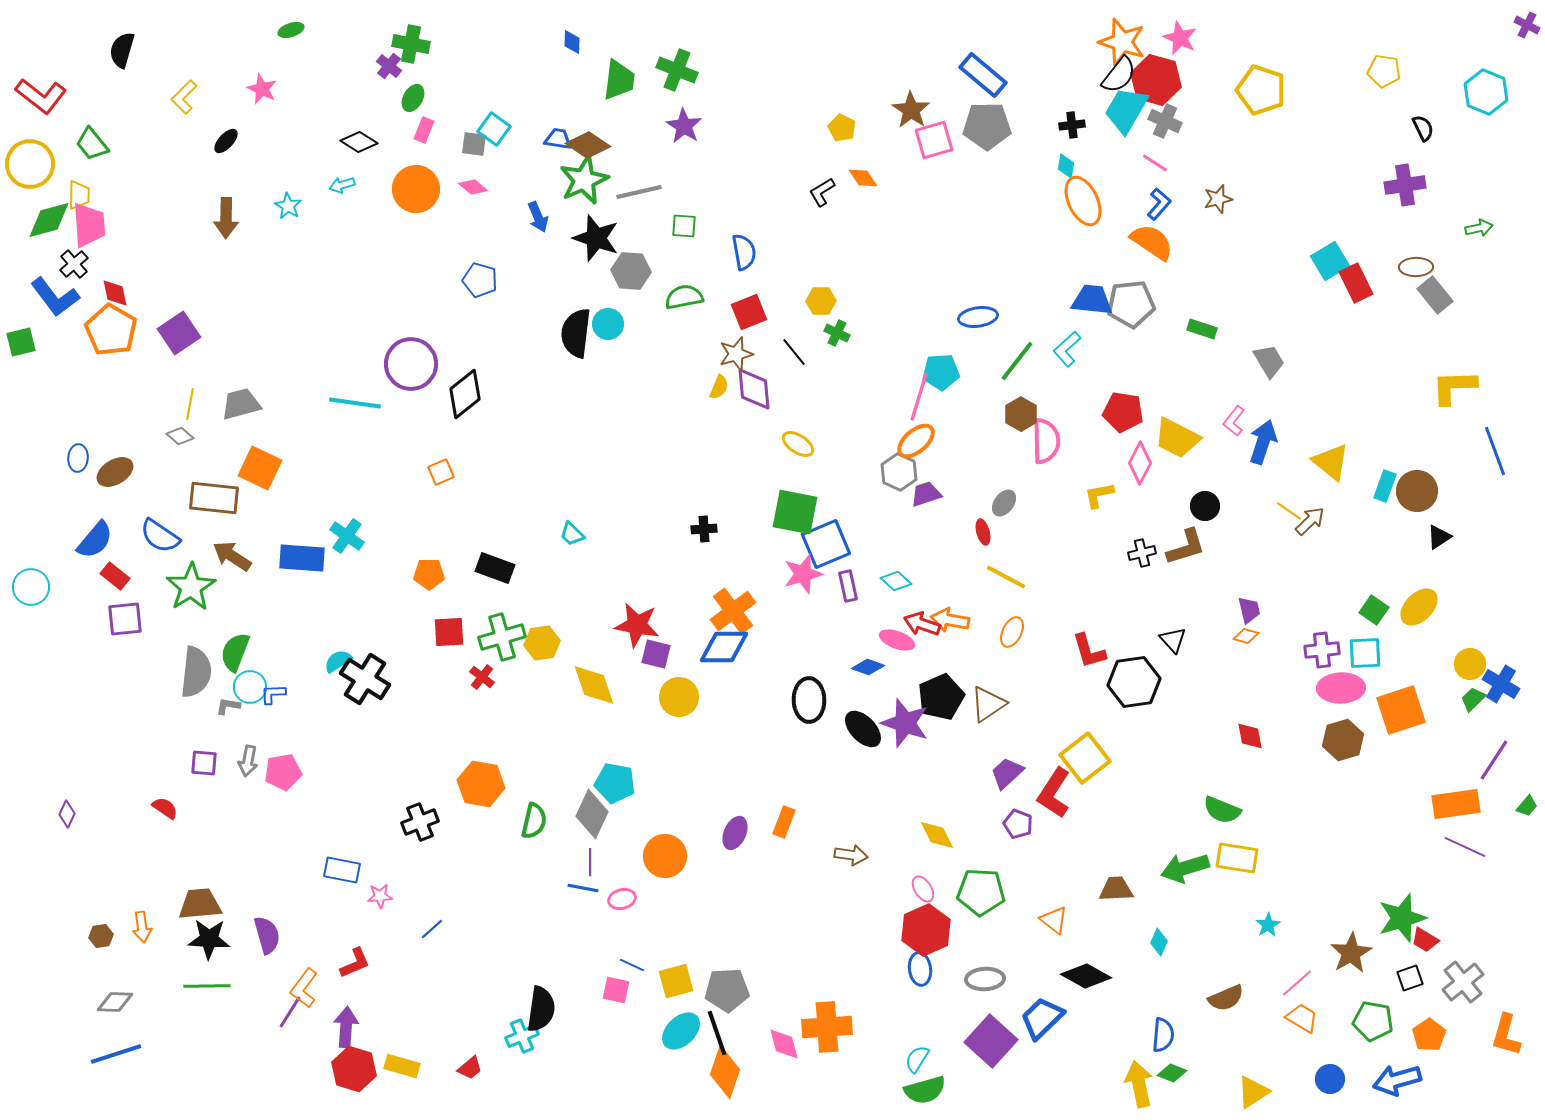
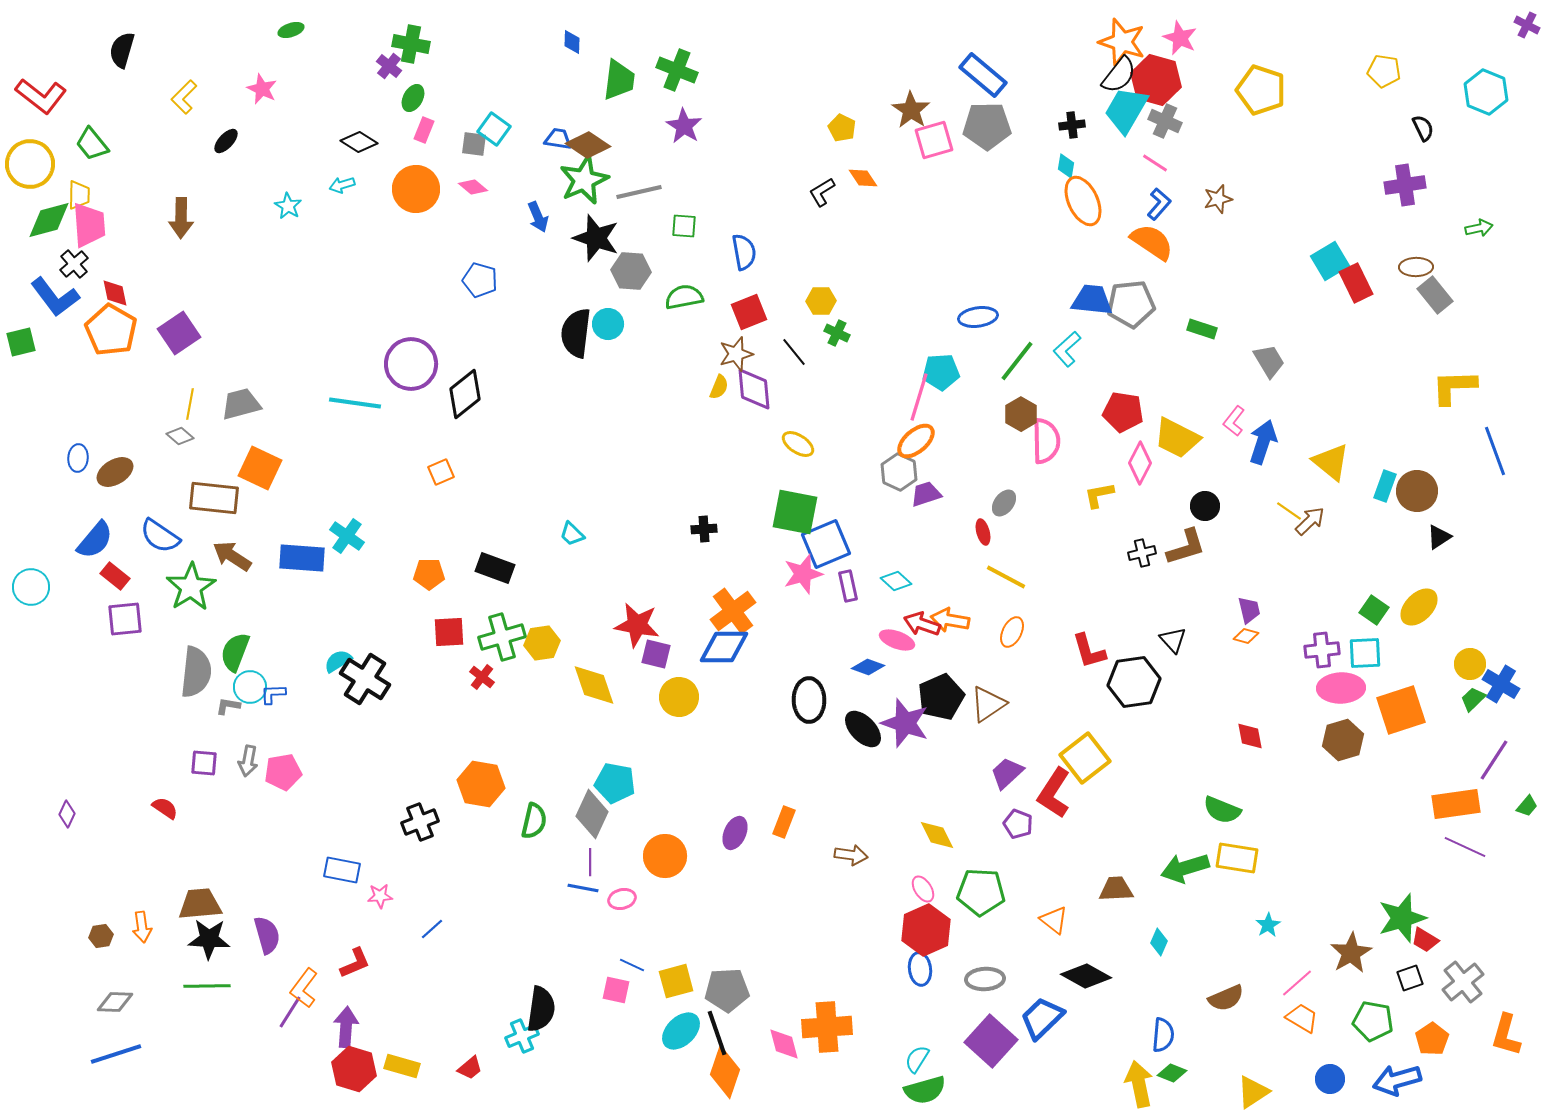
brown arrow at (226, 218): moved 45 px left
orange pentagon at (1429, 1035): moved 3 px right, 4 px down
